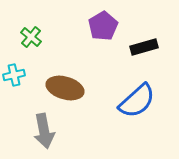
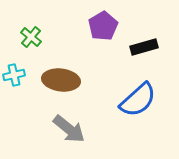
brown ellipse: moved 4 px left, 8 px up; rotated 9 degrees counterclockwise
blue semicircle: moved 1 px right, 1 px up
gray arrow: moved 25 px right, 2 px up; rotated 40 degrees counterclockwise
